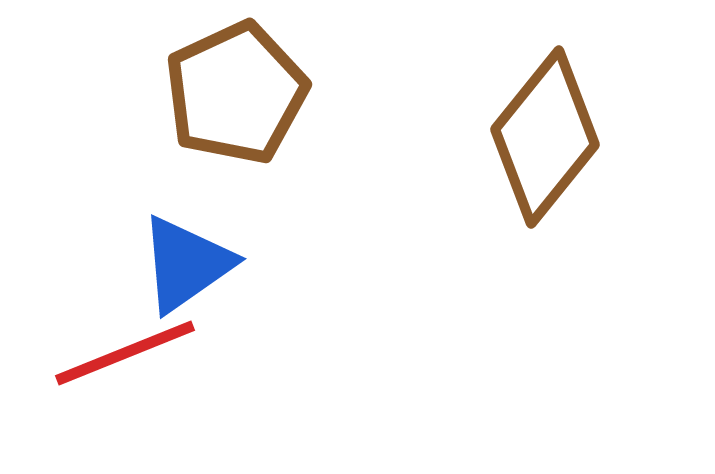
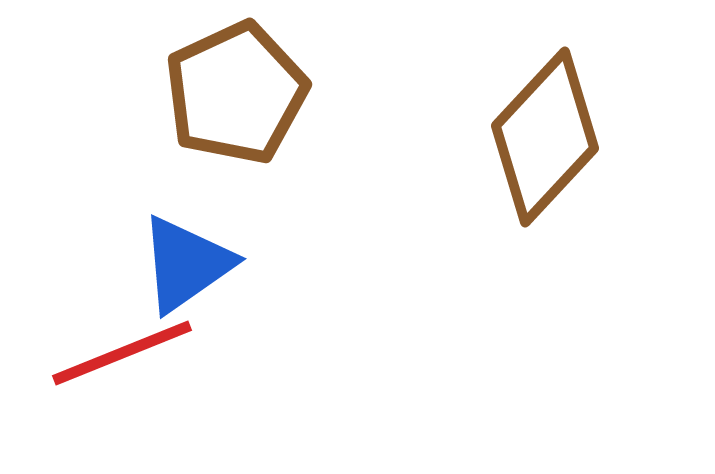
brown diamond: rotated 4 degrees clockwise
red line: moved 3 px left
